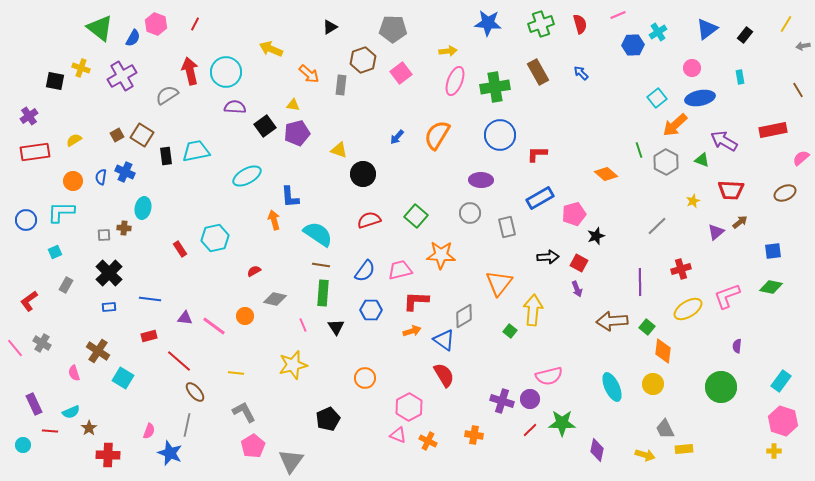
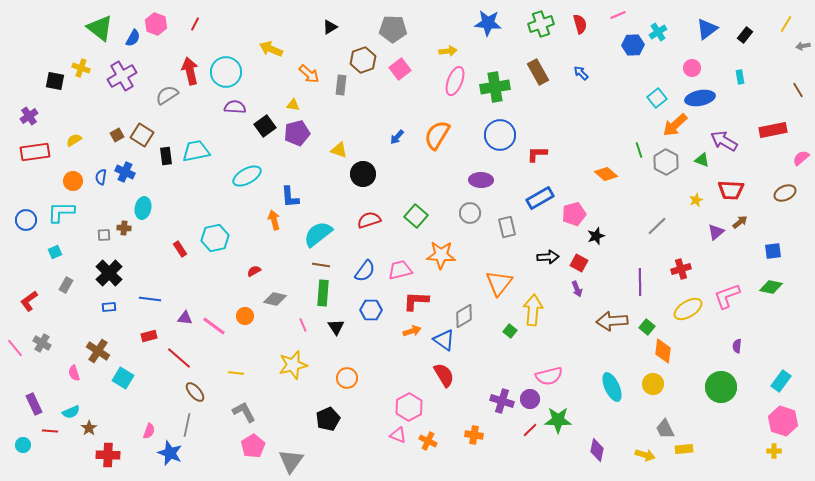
pink square at (401, 73): moved 1 px left, 4 px up
yellow star at (693, 201): moved 3 px right, 1 px up
cyan semicircle at (318, 234): rotated 72 degrees counterclockwise
red line at (179, 361): moved 3 px up
orange circle at (365, 378): moved 18 px left
green star at (562, 423): moved 4 px left, 3 px up
